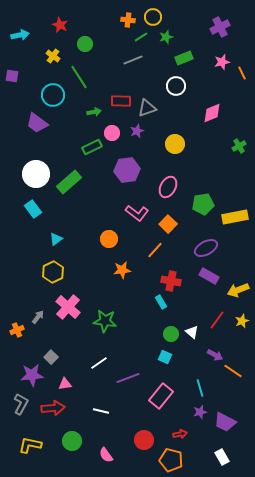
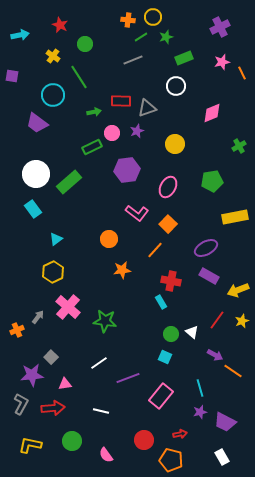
green pentagon at (203, 204): moved 9 px right, 23 px up
